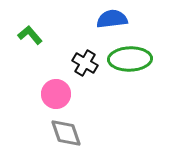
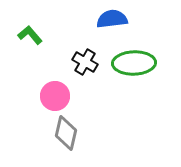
green ellipse: moved 4 px right, 4 px down
black cross: moved 1 px up
pink circle: moved 1 px left, 2 px down
gray diamond: rotated 32 degrees clockwise
